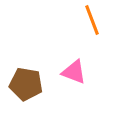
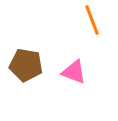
brown pentagon: moved 19 px up
